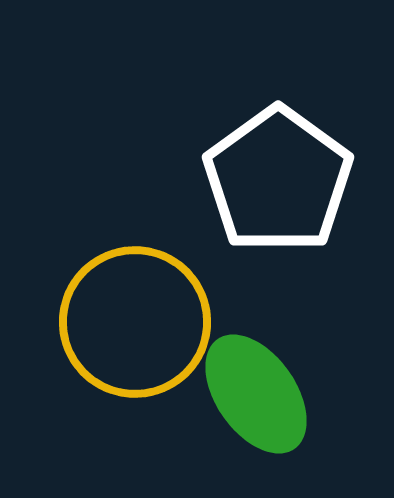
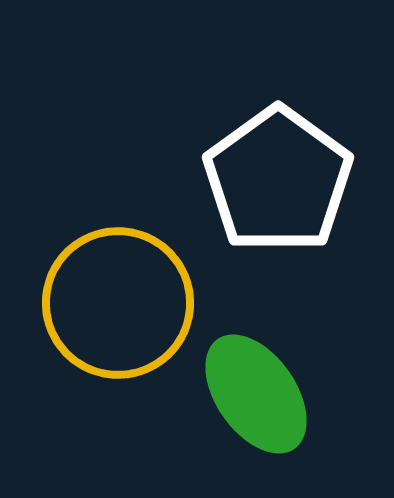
yellow circle: moved 17 px left, 19 px up
